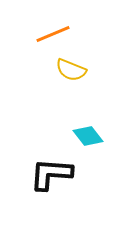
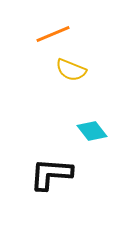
cyan diamond: moved 4 px right, 5 px up
